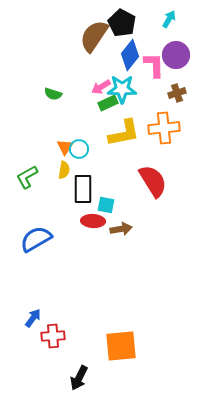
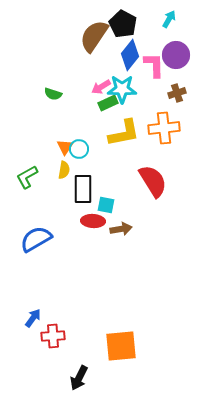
black pentagon: moved 1 px right, 1 px down
